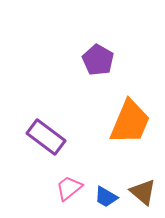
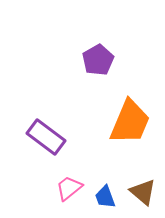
purple pentagon: rotated 12 degrees clockwise
blue trapezoid: moved 1 px left; rotated 40 degrees clockwise
